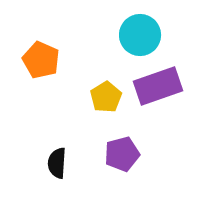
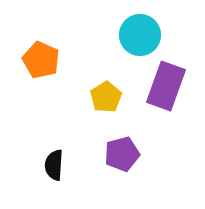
purple rectangle: moved 8 px right; rotated 51 degrees counterclockwise
black semicircle: moved 3 px left, 2 px down
